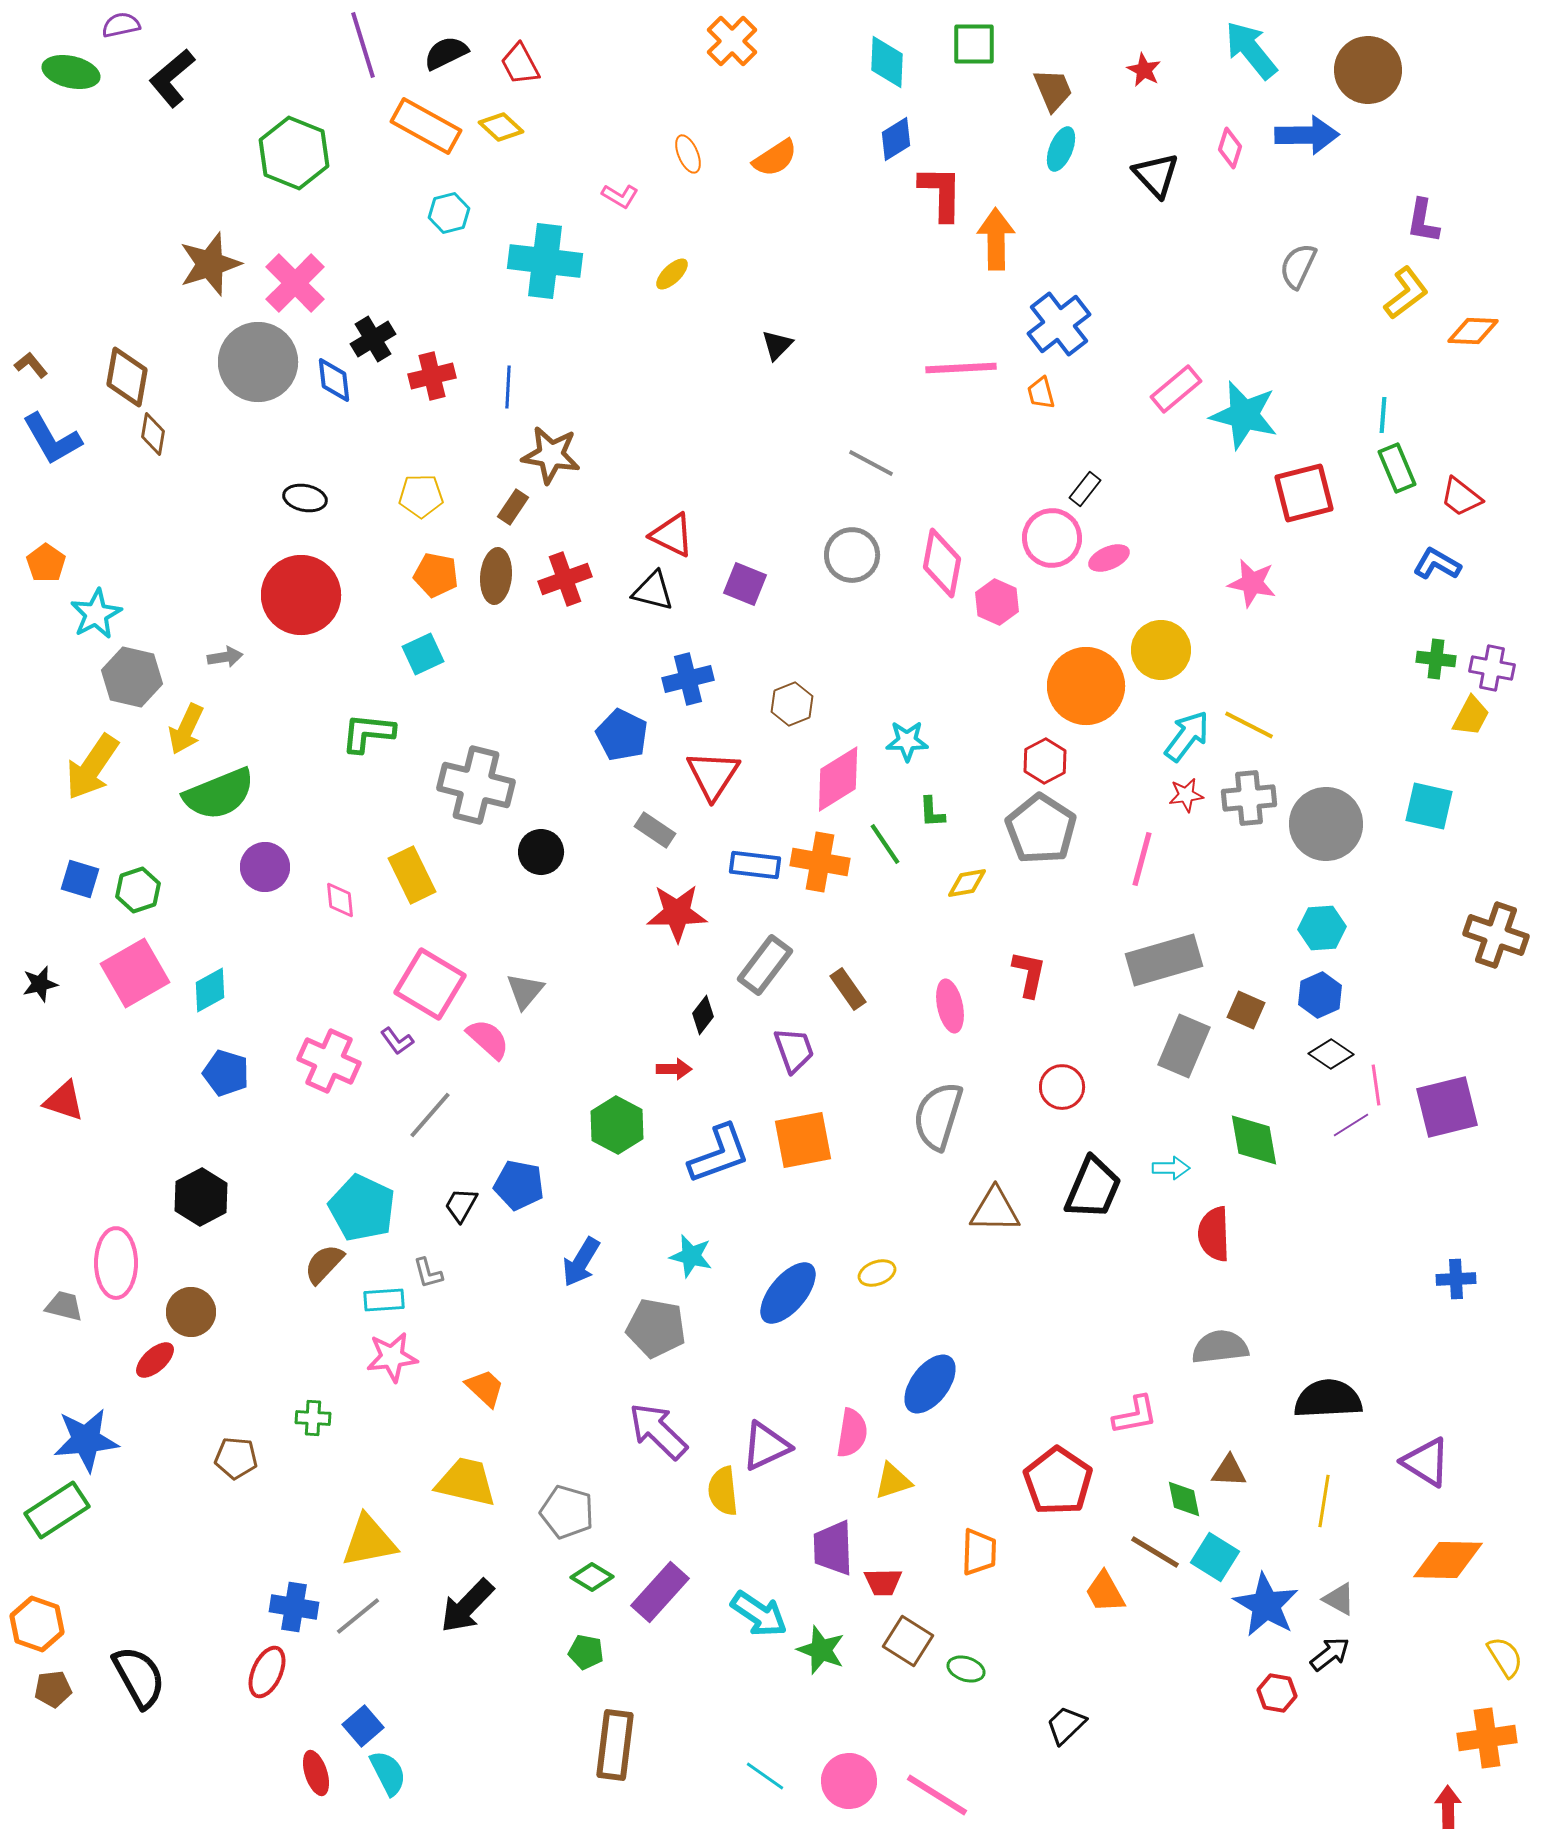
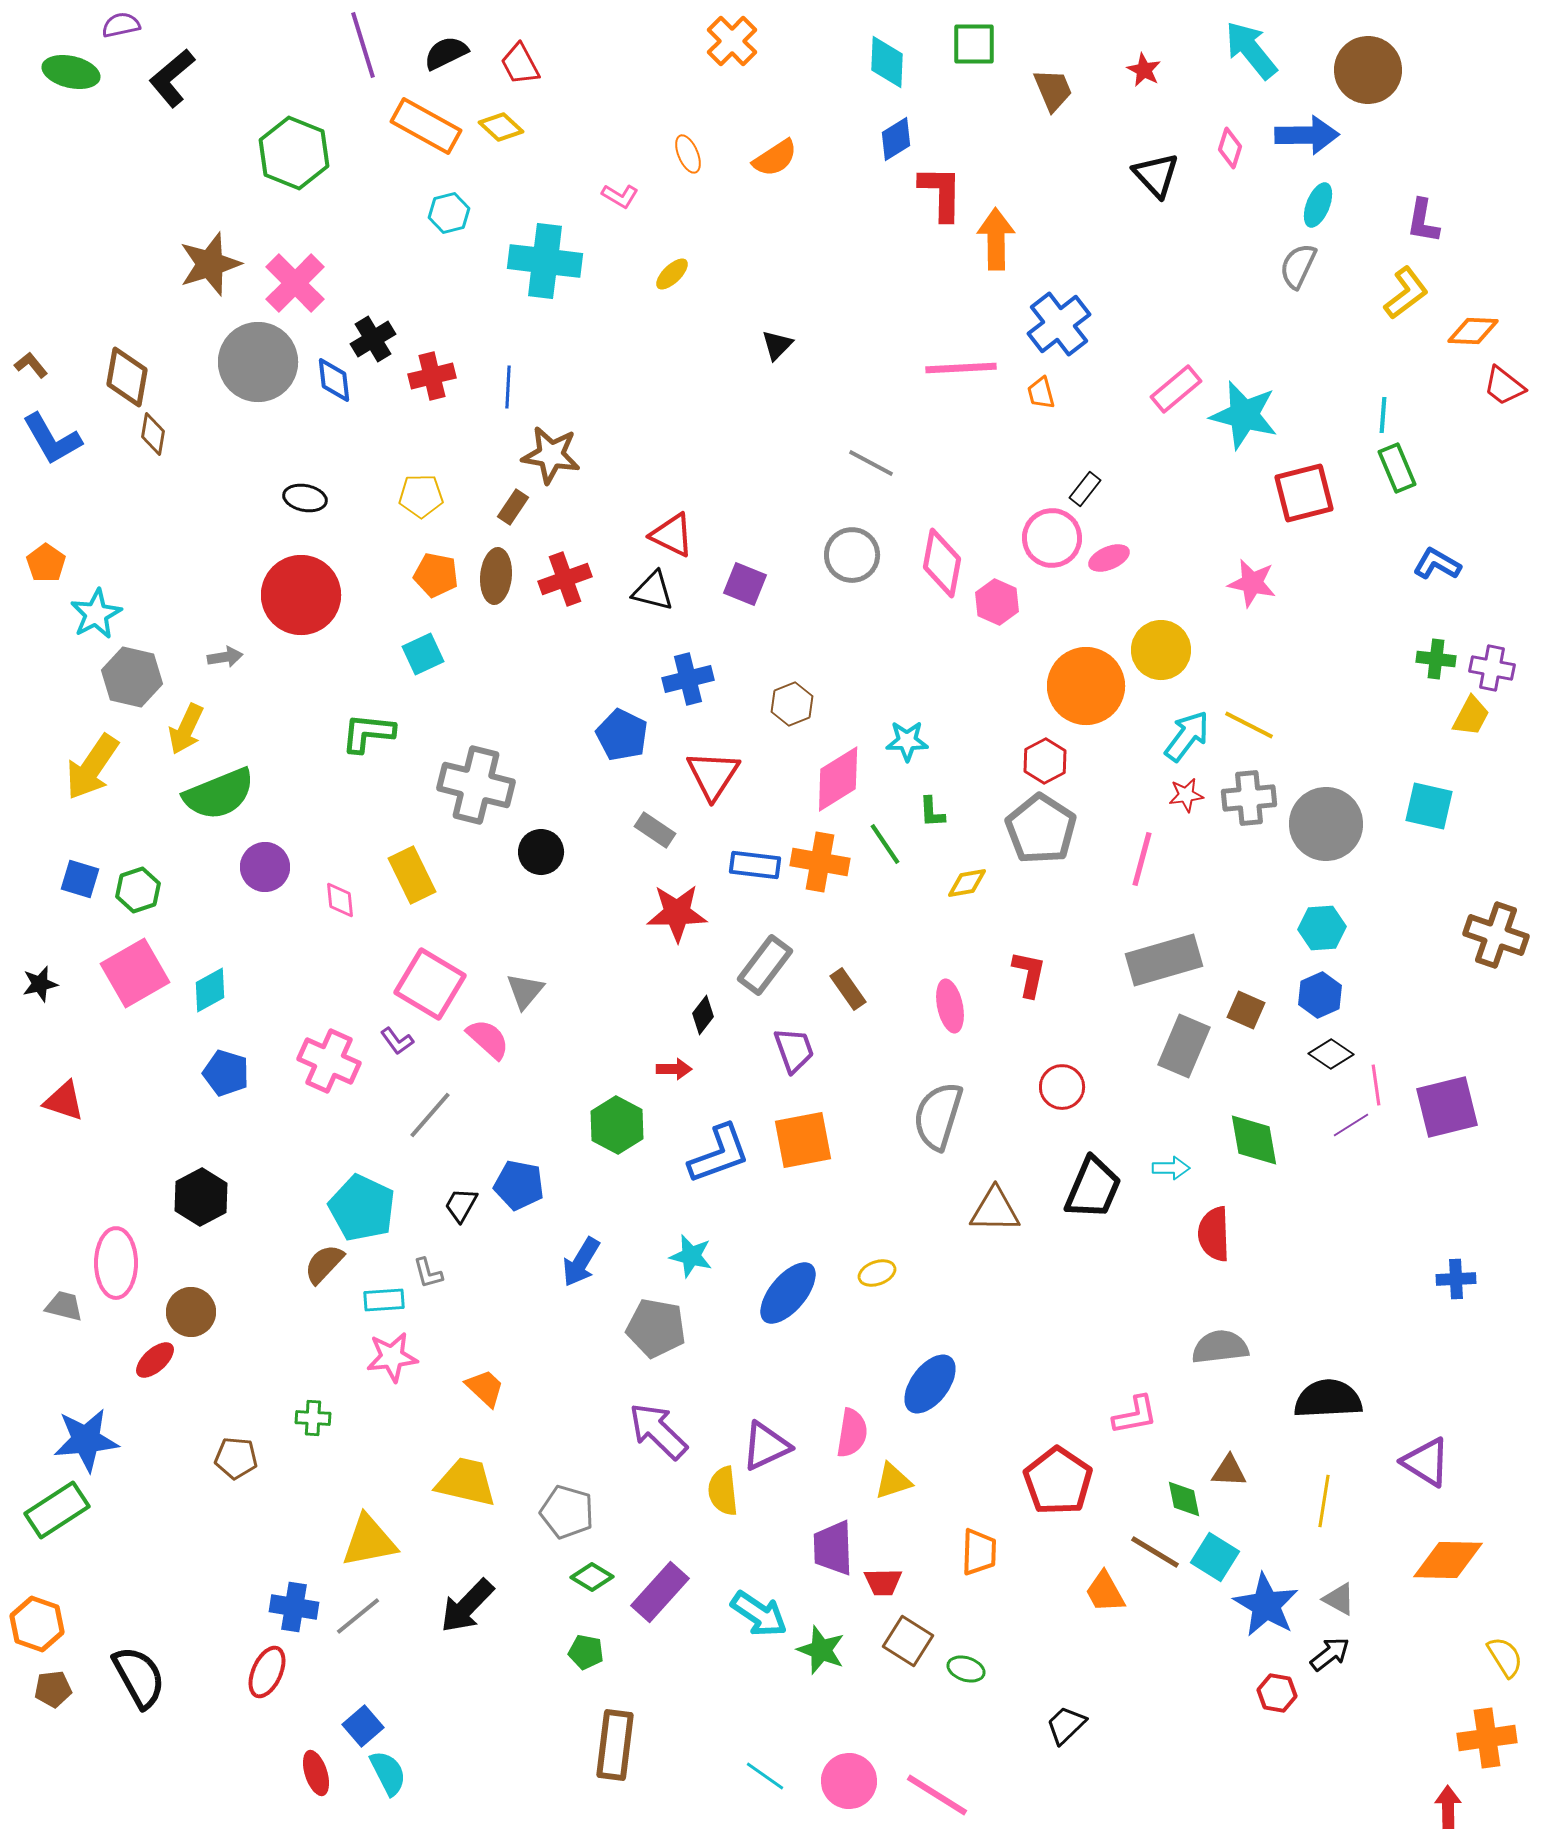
cyan ellipse at (1061, 149): moved 257 px right, 56 px down
red trapezoid at (1461, 497): moved 43 px right, 111 px up
